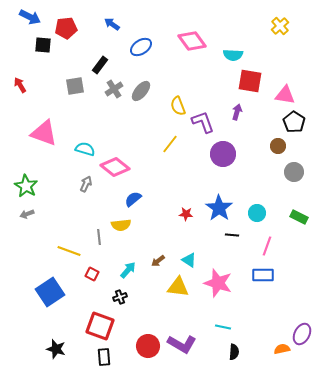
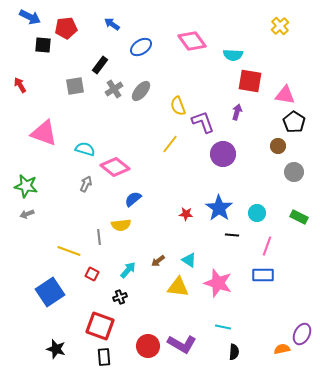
green star at (26, 186): rotated 20 degrees counterclockwise
